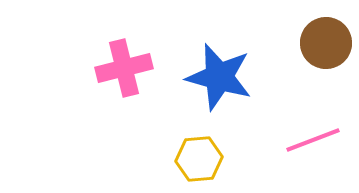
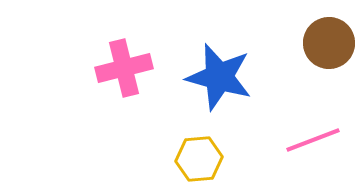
brown circle: moved 3 px right
